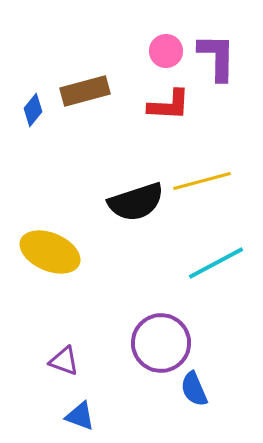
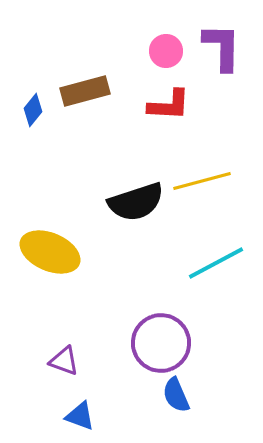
purple L-shape: moved 5 px right, 10 px up
blue semicircle: moved 18 px left, 6 px down
